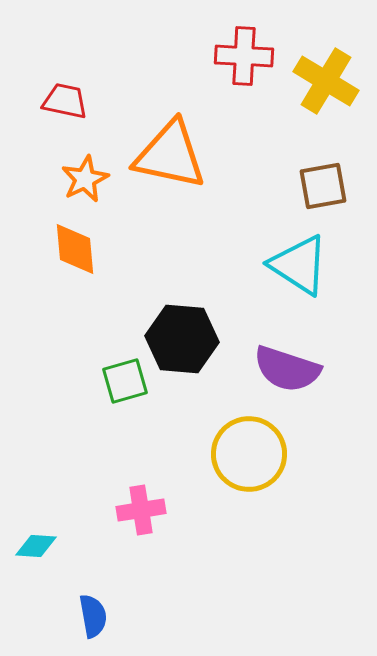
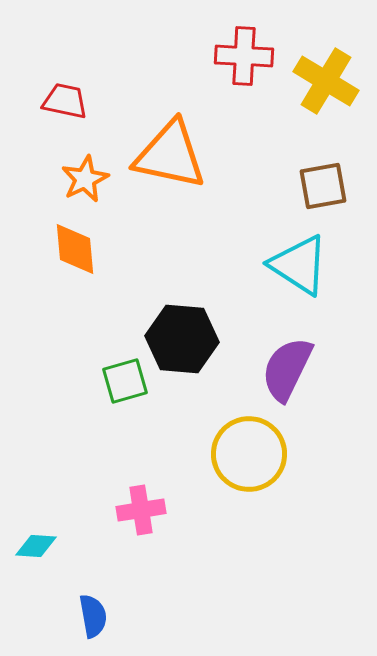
purple semicircle: rotated 98 degrees clockwise
